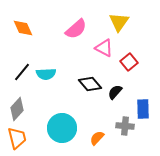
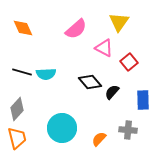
black line: rotated 66 degrees clockwise
black diamond: moved 2 px up
black semicircle: moved 3 px left
blue rectangle: moved 9 px up
gray cross: moved 3 px right, 4 px down
orange semicircle: moved 2 px right, 1 px down
